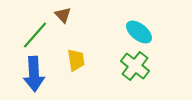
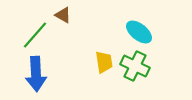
brown triangle: rotated 18 degrees counterclockwise
yellow trapezoid: moved 28 px right, 2 px down
green cross: rotated 12 degrees counterclockwise
blue arrow: moved 2 px right
